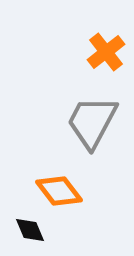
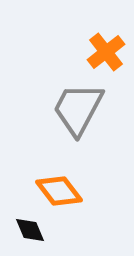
gray trapezoid: moved 14 px left, 13 px up
